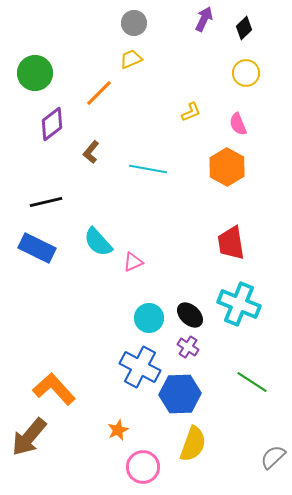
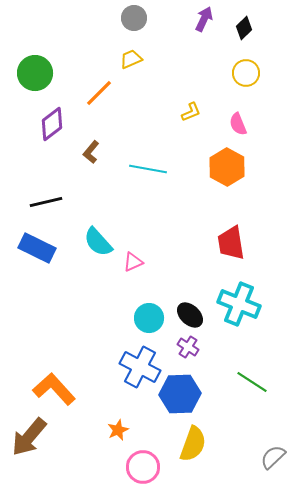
gray circle: moved 5 px up
